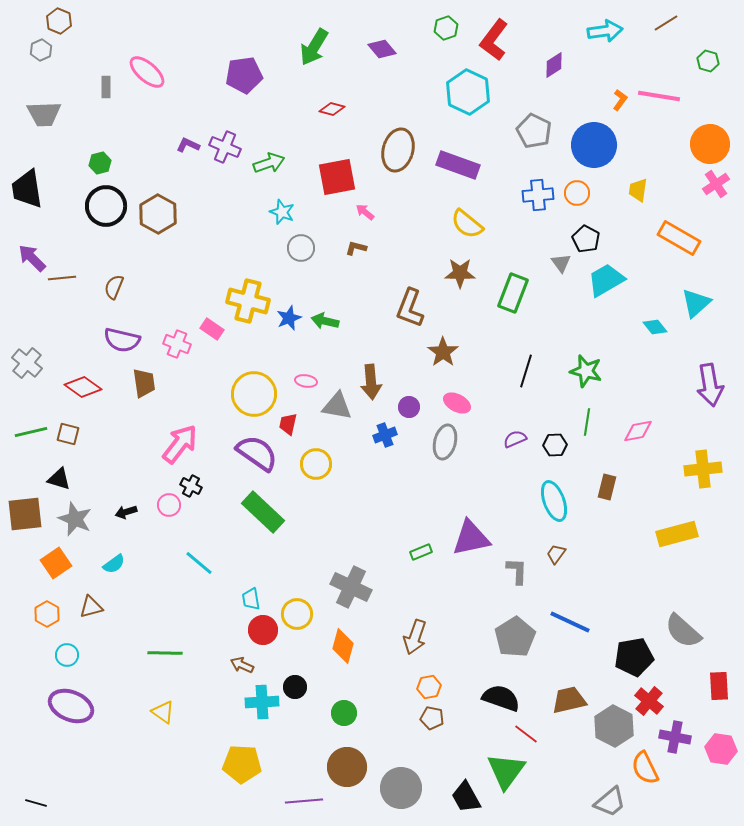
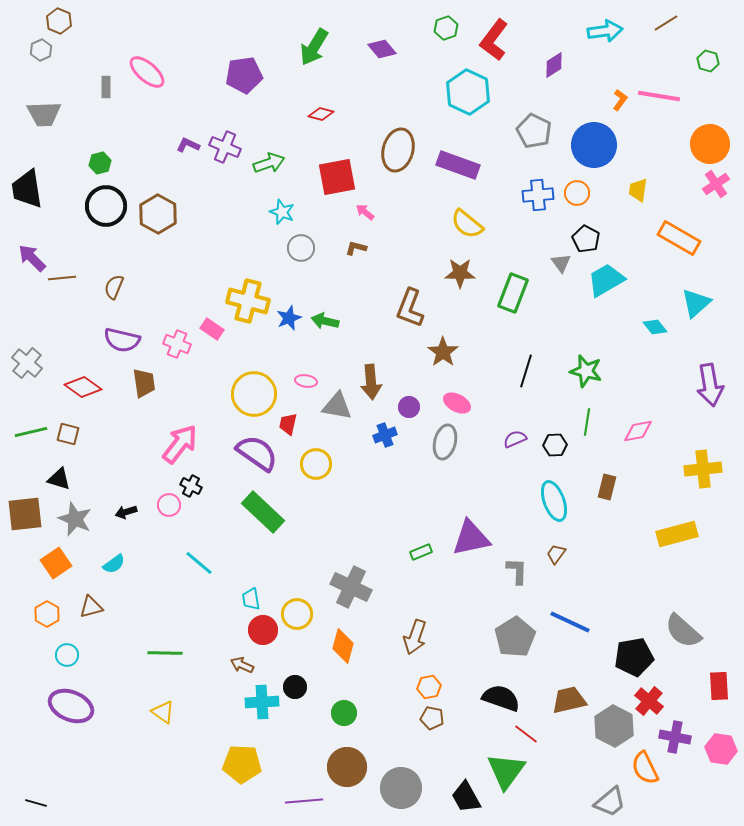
red diamond at (332, 109): moved 11 px left, 5 px down
